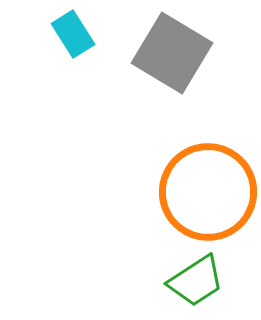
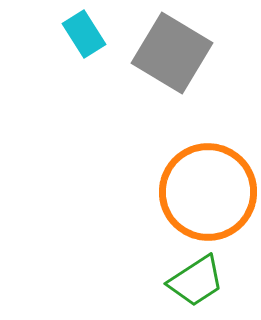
cyan rectangle: moved 11 px right
